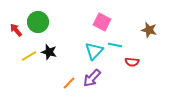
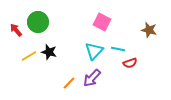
cyan line: moved 3 px right, 4 px down
red semicircle: moved 2 px left, 1 px down; rotated 24 degrees counterclockwise
